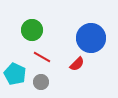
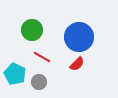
blue circle: moved 12 px left, 1 px up
gray circle: moved 2 px left
